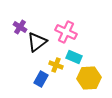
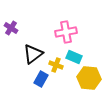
purple cross: moved 9 px left, 1 px down
pink cross: rotated 35 degrees counterclockwise
black triangle: moved 4 px left, 12 px down
yellow hexagon: rotated 10 degrees clockwise
